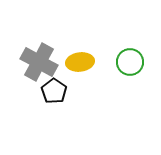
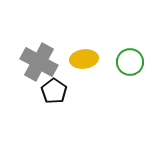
yellow ellipse: moved 4 px right, 3 px up
